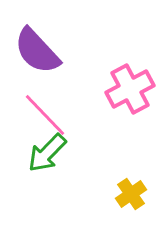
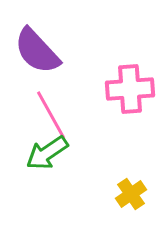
pink cross: rotated 24 degrees clockwise
pink line: moved 6 px right; rotated 15 degrees clockwise
green arrow: rotated 12 degrees clockwise
